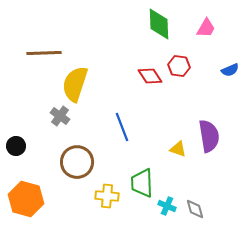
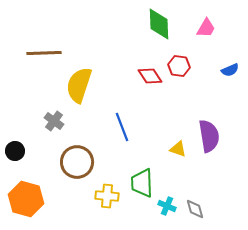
yellow semicircle: moved 4 px right, 1 px down
gray cross: moved 6 px left, 5 px down
black circle: moved 1 px left, 5 px down
